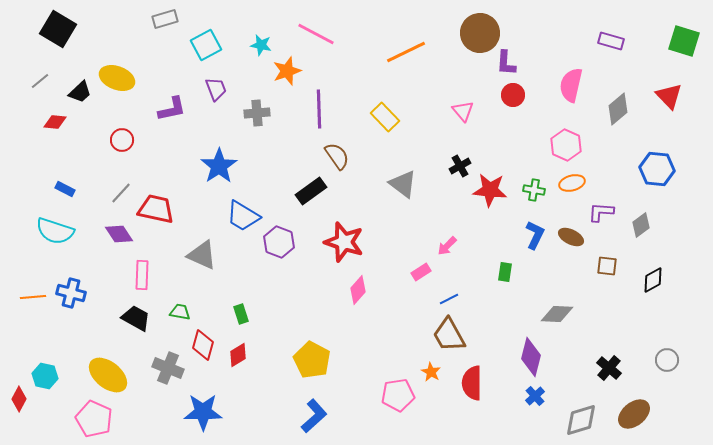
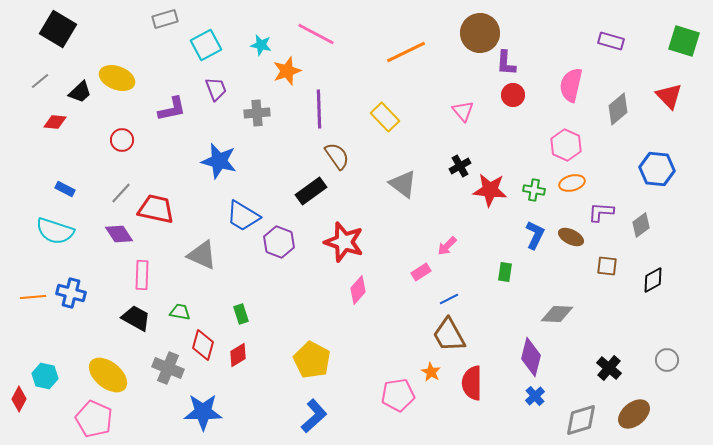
blue star at (219, 166): moved 5 px up; rotated 24 degrees counterclockwise
